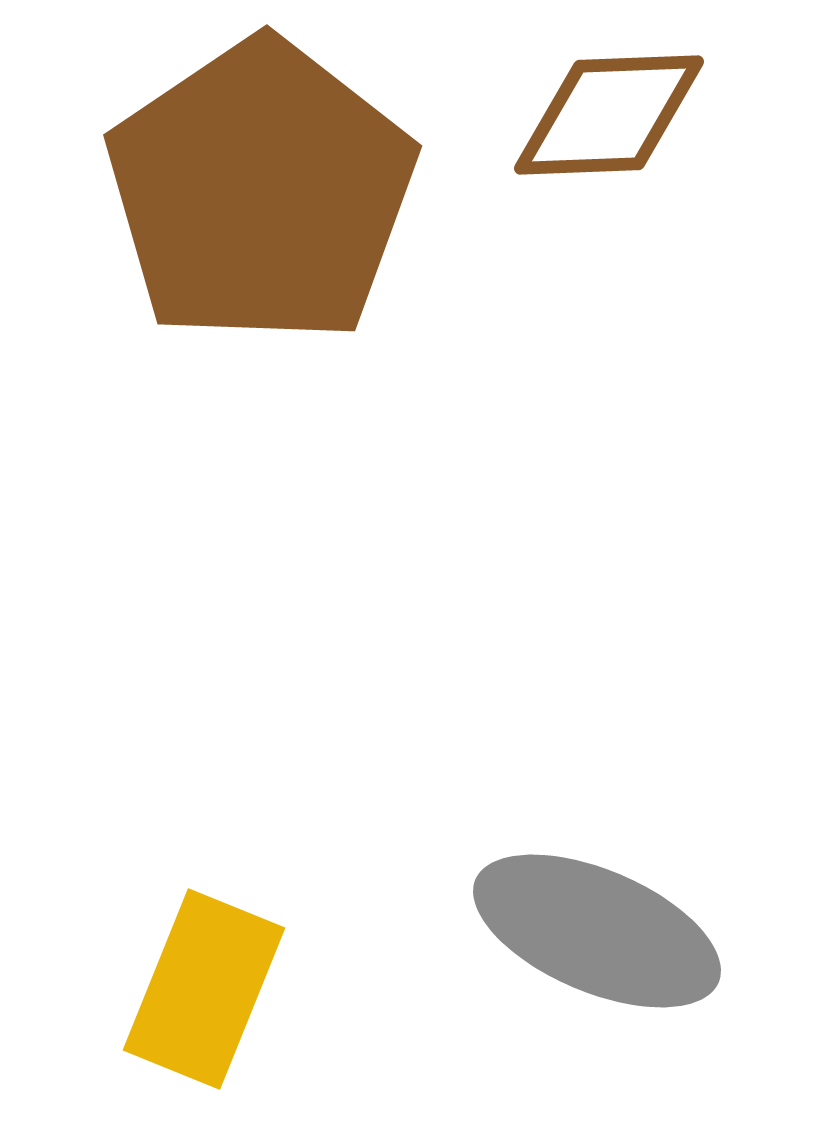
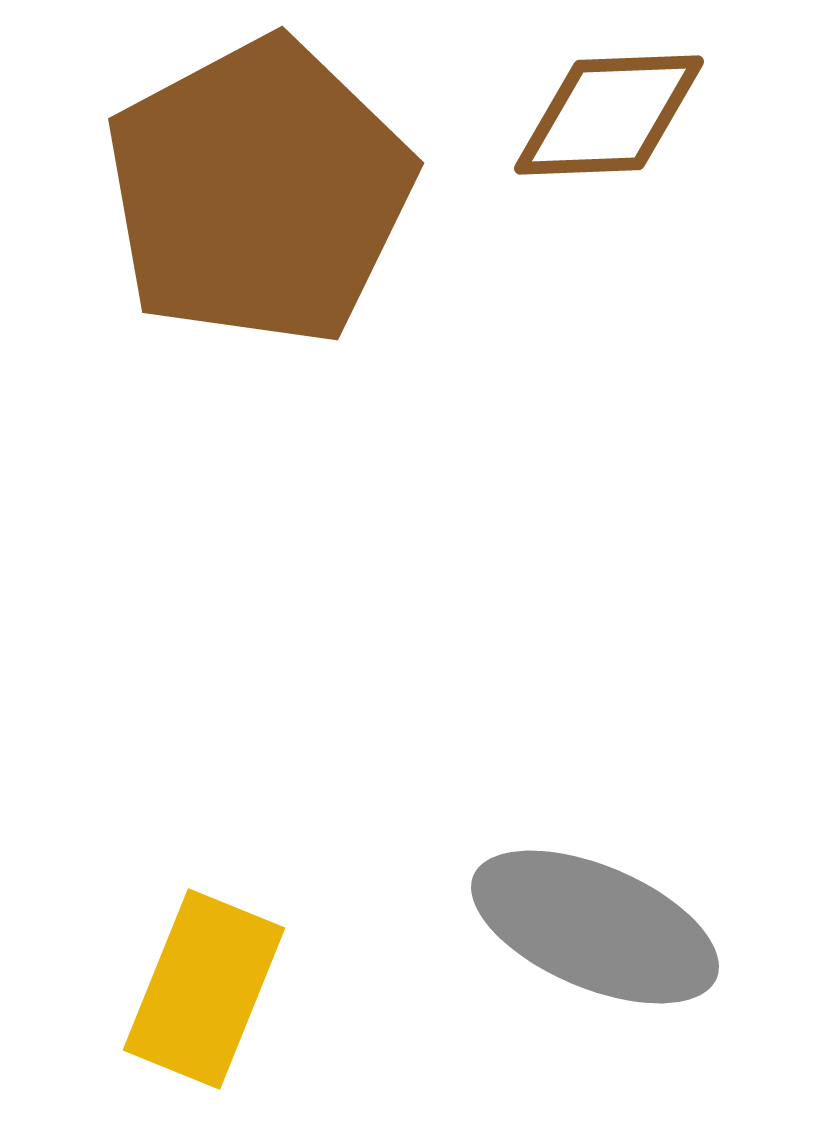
brown pentagon: moved 2 px left; rotated 6 degrees clockwise
gray ellipse: moved 2 px left, 4 px up
